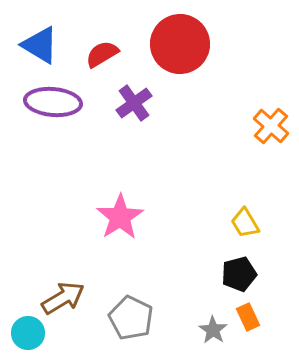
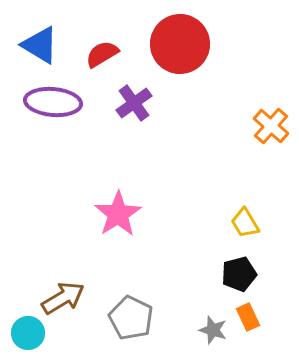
pink star: moved 2 px left, 3 px up
gray star: rotated 16 degrees counterclockwise
